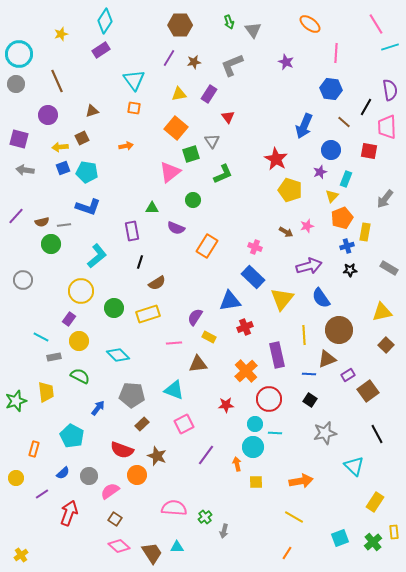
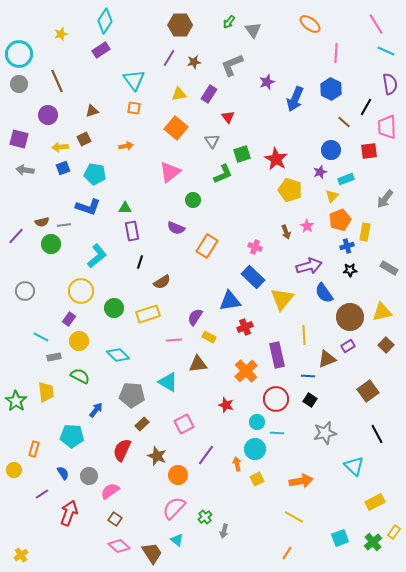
green arrow at (229, 22): rotated 56 degrees clockwise
cyan line at (390, 47): moved 4 px left, 4 px down; rotated 42 degrees clockwise
purple star at (286, 62): moved 19 px left, 20 px down; rotated 28 degrees clockwise
gray circle at (16, 84): moved 3 px right
blue hexagon at (331, 89): rotated 20 degrees clockwise
purple semicircle at (390, 90): moved 6 px up
blue arrow at (304, 126): moved 9 px left, 27 px up
brown square at (82, 138): moved 2 px right, 1 px down
red square at (369, 151): rotated 18 degrees counterclockwise
green square at (191, 154): moved 51 px right
cyan pentagon at (87, 172): moved 8 px right, 2 px down
cyan rectangle at (346, 179): rotated 49 degrees clockwise
green triangle at (152, 208): moved 27 px left
purple line at (16, 216): moved 20 px down
orange pentagon at (342, 218): moved 2 px left, 2 px down
pink star at (307, 226): rotated 24 degrees counterclockwise
brown arrow at (286, 232): rotated 40 degrees clockwise
gray circle at (23, 280): moved 2 px right, 11 px down
brown semicircle at (157, 283): moved 5 px right, 1 px up
blue semicircle at (321, 298): moved 3 px right, 5 px up
brown circle at (339, 330): moved 11 px right, 13 px up
pink line at (174, 343): moved 3 px up
blue line at (309, 374): moved 1 px left, 2 px down
purple rectangle at (348, 375): moved 29 px up
cyan triangle at (174, 390): moved 6 px left, 8 px up; rotated 10 degrees clockwise
red circle at (269, 399): moved 7 px right
green star at (16, 401): rotated 20 degrees counterclockwise
red star at (226, 405): rotated 21 degrees clockwise
blue arrow at (98, 408): moved 2 px left, 2 px down
cyan circle at (255, 424): moved 2 px right, 2 px up
cyan line at (275, 433): moved 2 px right
cyan pentagon at (72, 436): rotated 25 degrees counterclockwise
cyan circle at (253, 447): moved 2 px right, 2 px down
red semicircle at (122, 450): rotated 95 degrees clockwise
blue semicircle at (63, 473): rotated 80 degrees counterclockwise
orange circle at (137, 475): moved 41 px right
yellow circle at (16, 478): moved 2 px left, 8 px up
yellow square at (256, 482): moved 1 px right, 3 px up; rotated 24 degrees counterclockwise
yellow rectangle at (375, 502): rotated 30 degrees clockwise
pink semicircle at (174, 508): rotated 50 degrees counterclockwise
yellow rectangle at (394, 532): rotated 40 degrees clockwise
cyan triangle at (177, 547): moved 7 px up; rotated 40 degrees clockwise
